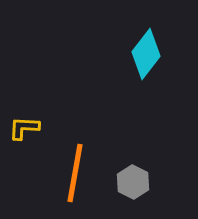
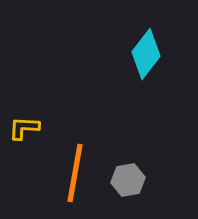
gray hexagon: moved 5 px left, 2 px up; rotated 24 degrees clockwise
